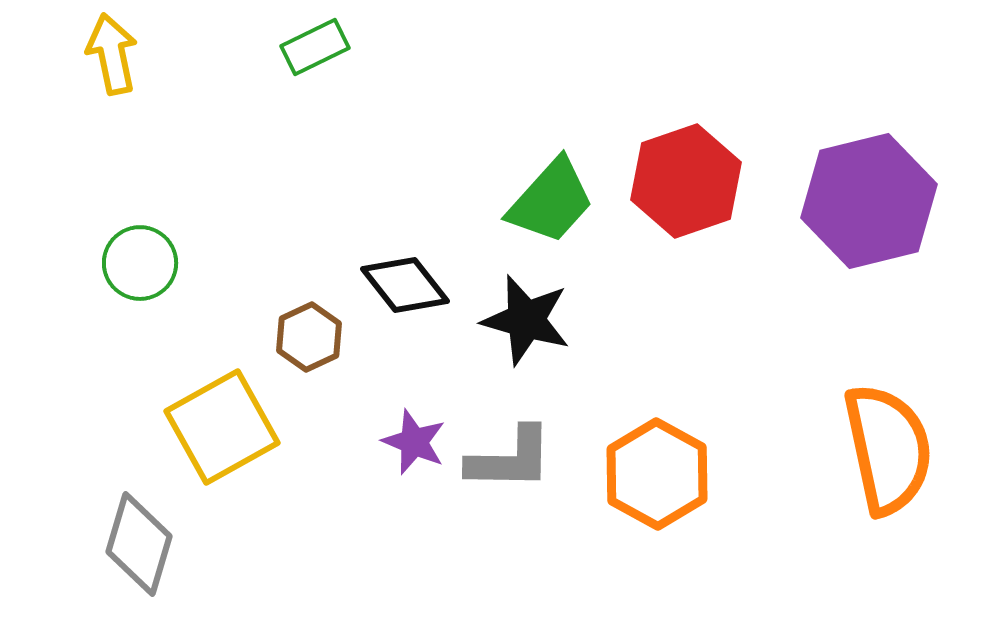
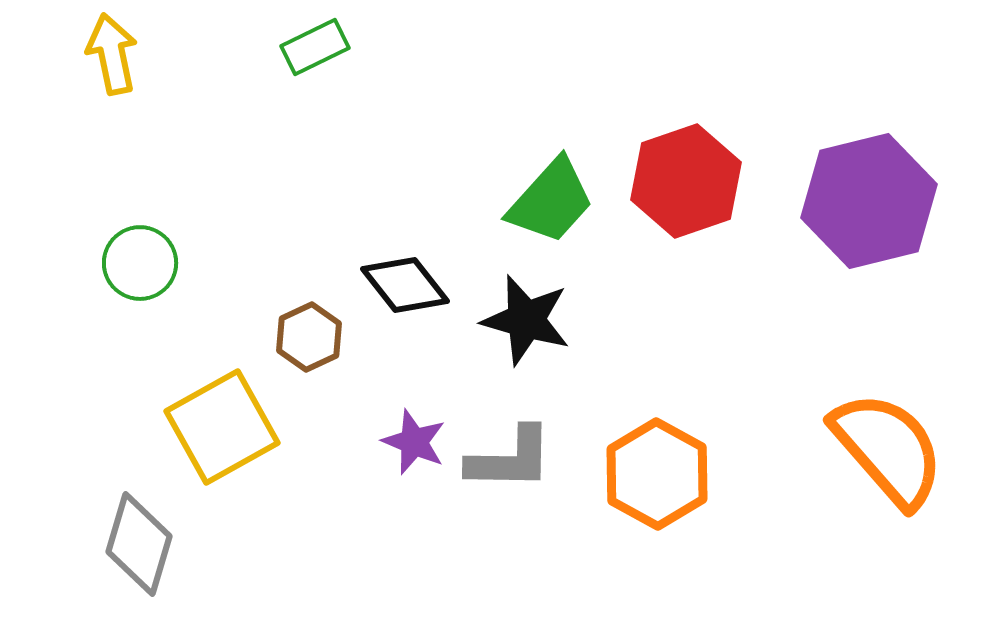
orange semicircle: rotated 29 degrees counterclockwise
